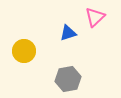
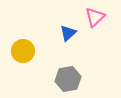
blue triangle: rotated 24 degrees counterclockwise
yellow circle: moved 1 px left
